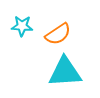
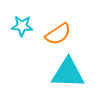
cyan triangle: moved 3 px right, 1 px down; rotated 6 degrees clockwise
